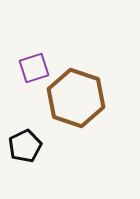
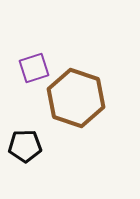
black pentagon: rotated 24 degrees clockwise
